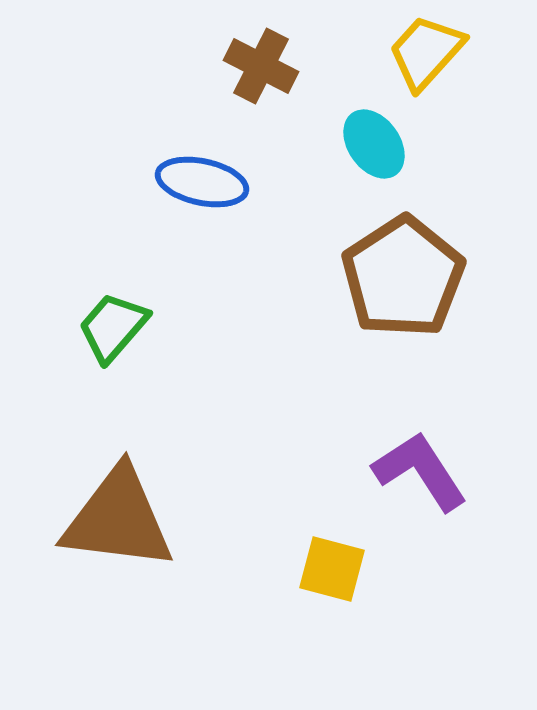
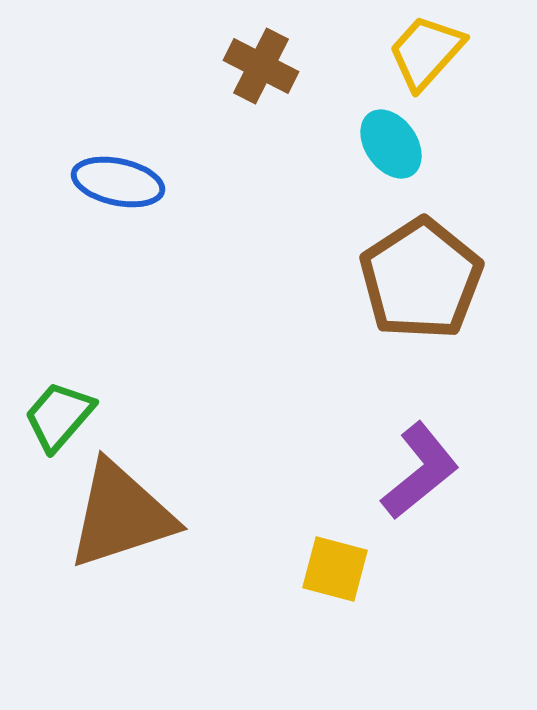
cyan ellipse: moved 17 px right
blue ellipse: moved 84 px left
brown pentagon: moved 18 px right, 2 px down
green trapezoid: moved 54 px left, 89 px down
purple L-shape: rotated 84 degrees clockwise
brown triangle: moved 3 px right, 4 px up; rotated 25 degrees counterclockwise
yellow square: moved 3 px right
